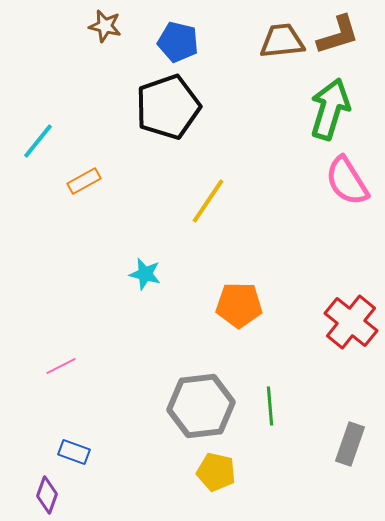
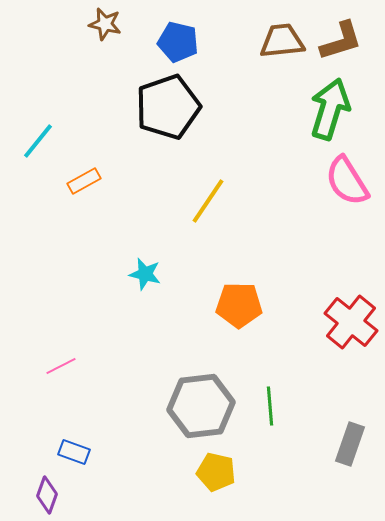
brown star: moved 2 px up
brown L-shape: moved 3 px right, 6 px down
